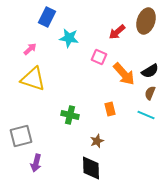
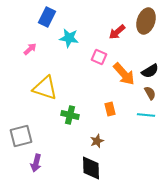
yellow triangle: moved 12 px right, 9 px down
brown semicircle: rotated 128 degrees clockwise
cyan line: rotated 18 degrees counterclockwise
